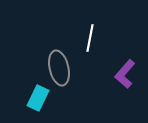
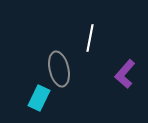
gray ellipse: moved 1 px down
cyan rectangle: moved 1 px right
